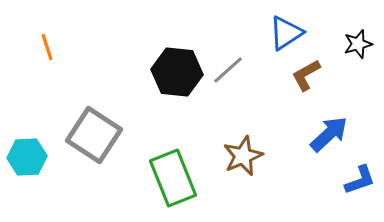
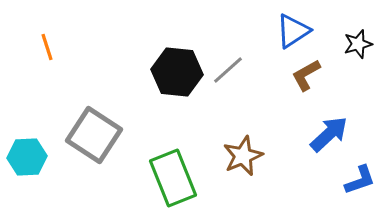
blue triangle: moved 7 px right, 2 px up
